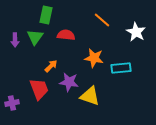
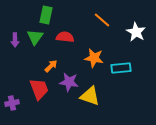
red semicircle: moved 1 px left, 2 px down
